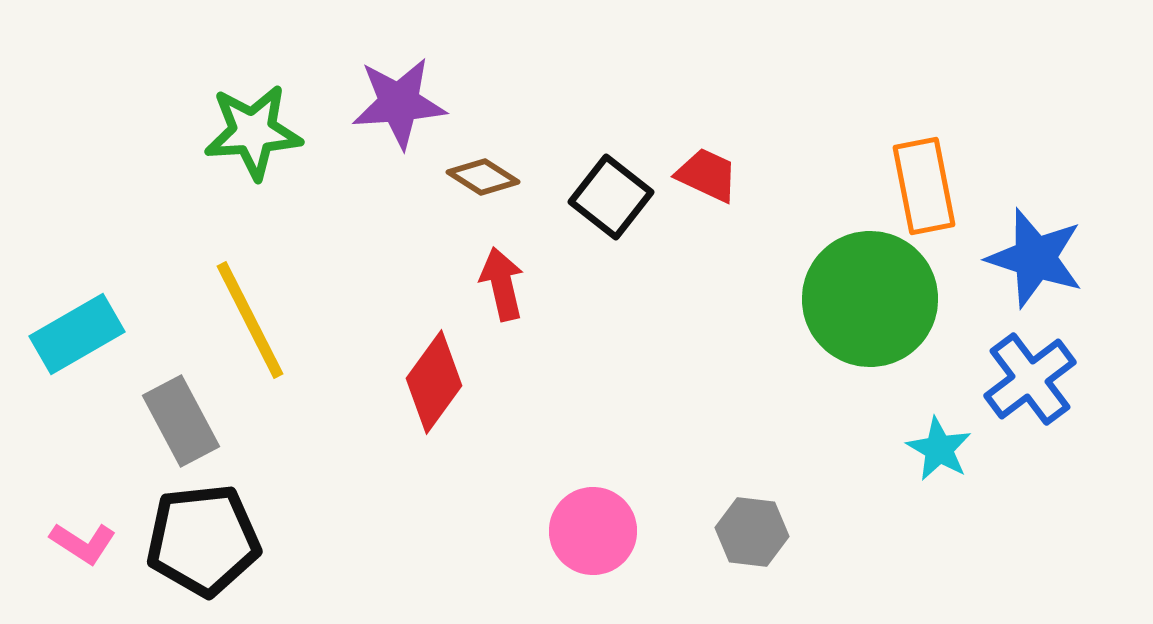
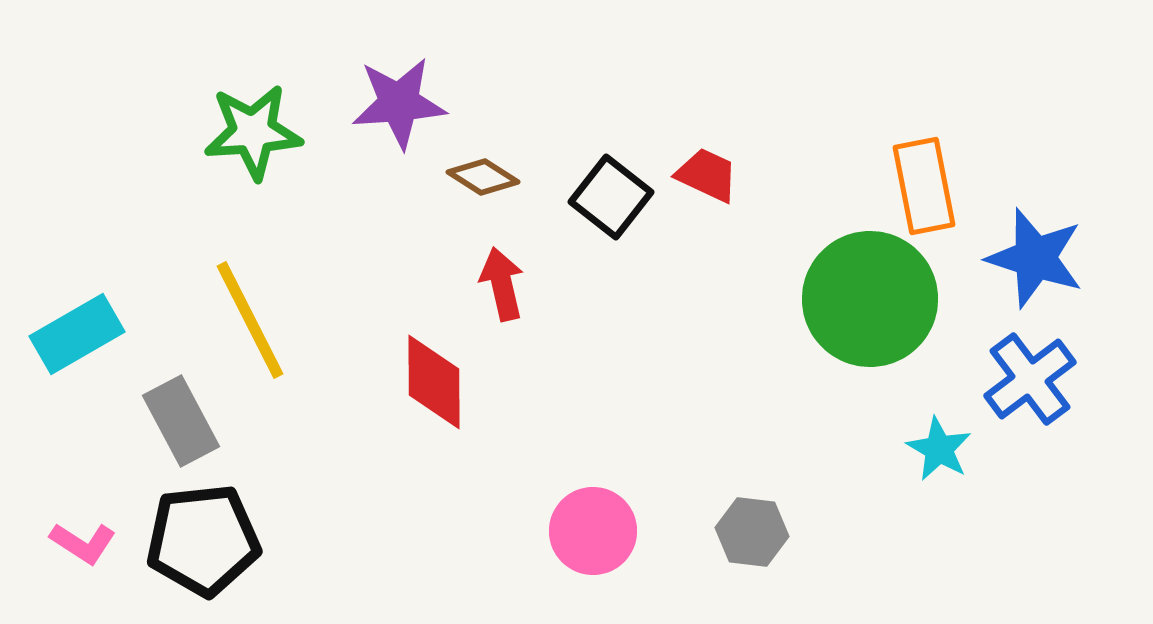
red diamond: rotated 36 degrees counterclockwise
